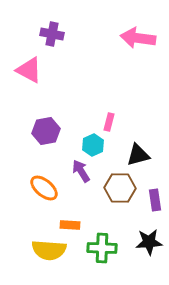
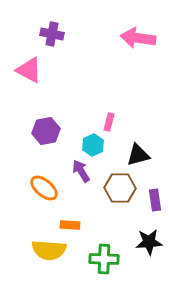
green cross: moved 2 px right, 11 px down
